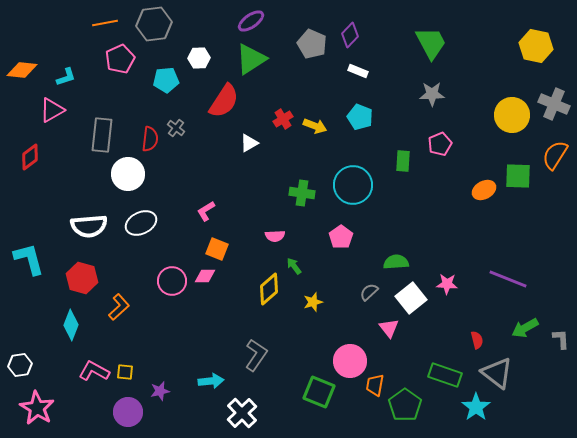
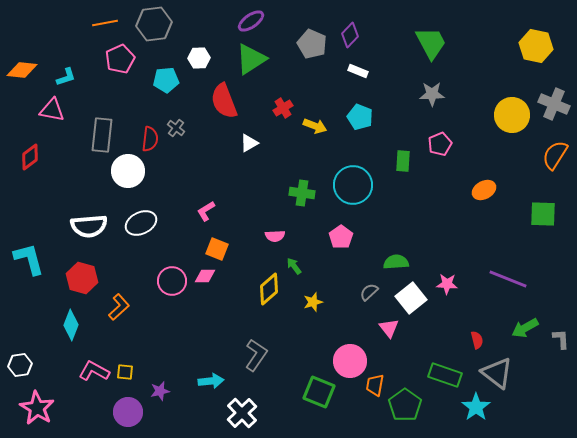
red semicircle at (224, 101): rotated 126 degrees clockwise
pink triangle at (52, 110): rotated 40 degrees clockwise
red cross at (283, 119): moved 11 px up
white circle at (128, 174): moved 3 px up
green square at (518, 176): moved 25 px right, 38 px down
